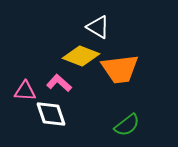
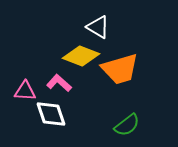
orange trapezoid: rotated 9 degrees counterclockwise
